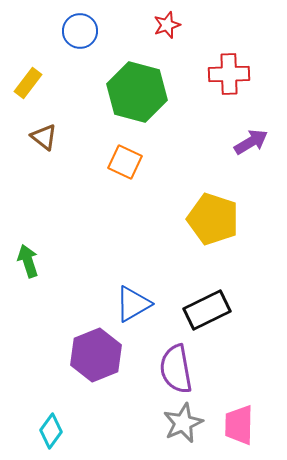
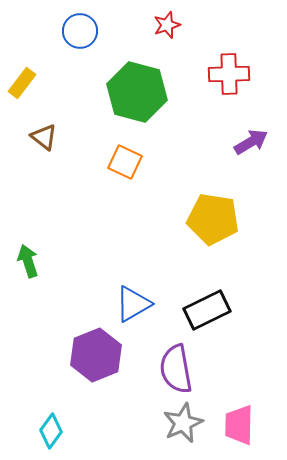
yellow rectangle: moved 6 px left
yellow pentagon: rotated 9 degrees counterclockwise
